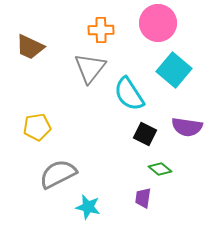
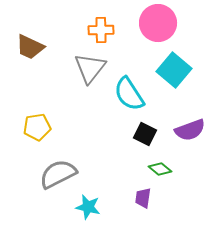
purple semicircle: moved 3 px right, 3 px down; rotated 28 degrees counterclockwise
